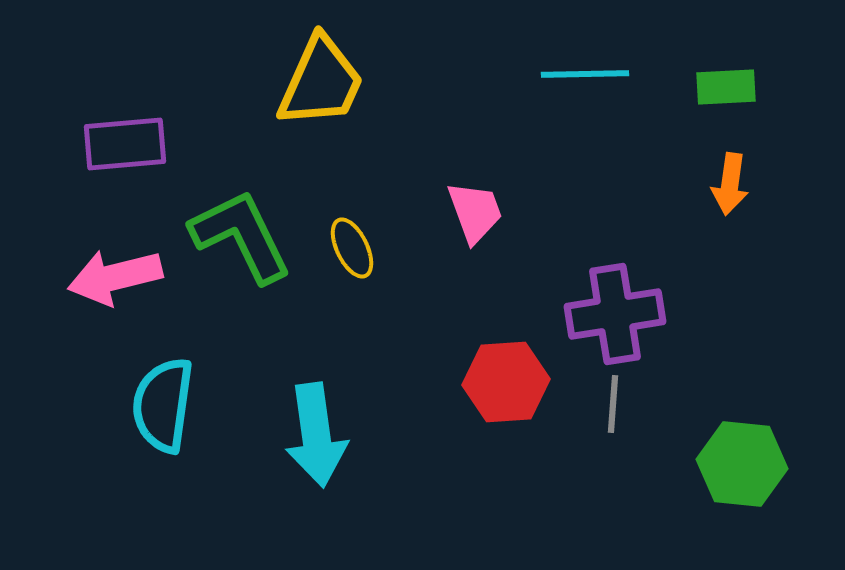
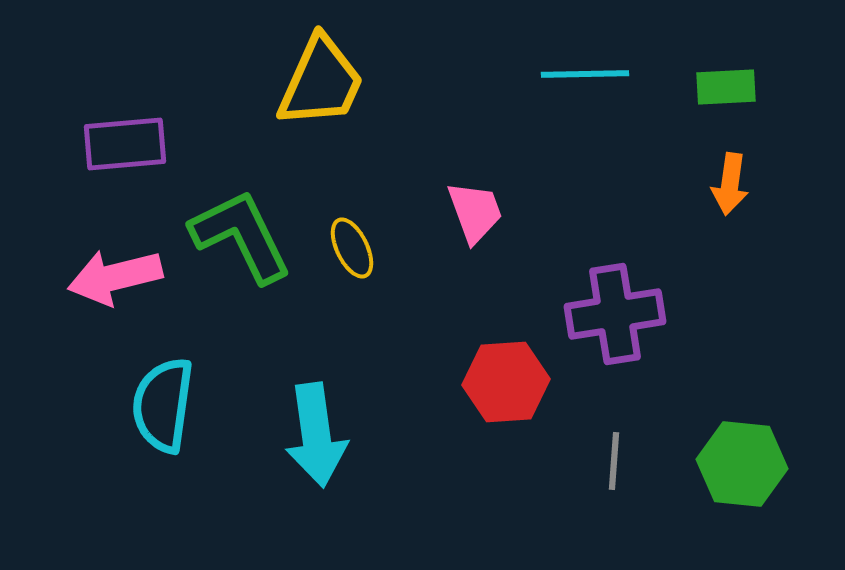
gray line: moved 1 px right, 57 px down
